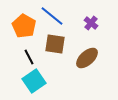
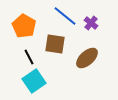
blue line: moved 13 px right
